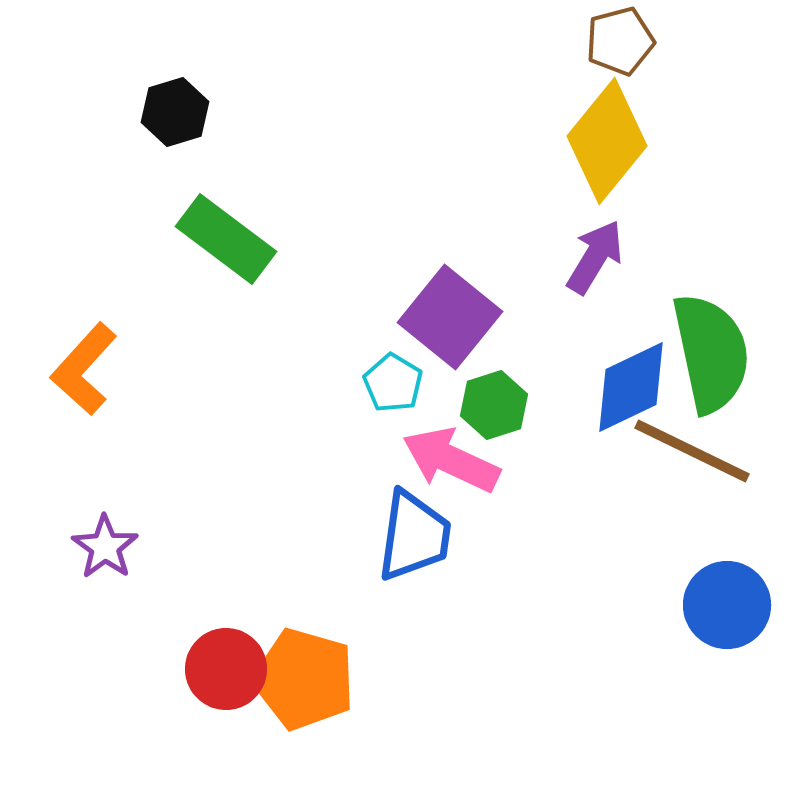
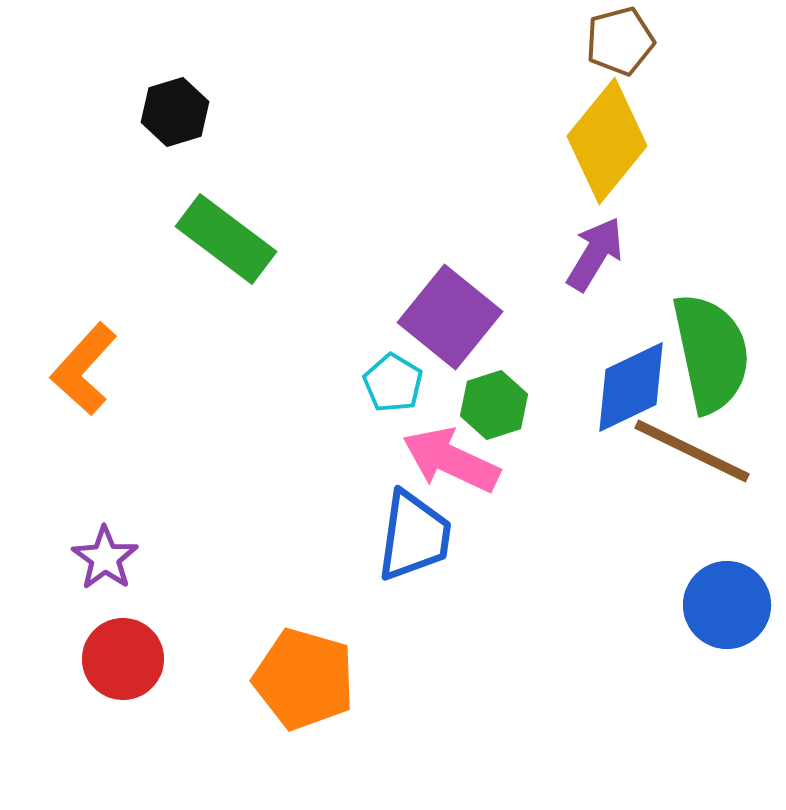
purple arrow: moved 3 px up
purple star: moved 11 px down
red circle: moved 103 px left, 10 px up
